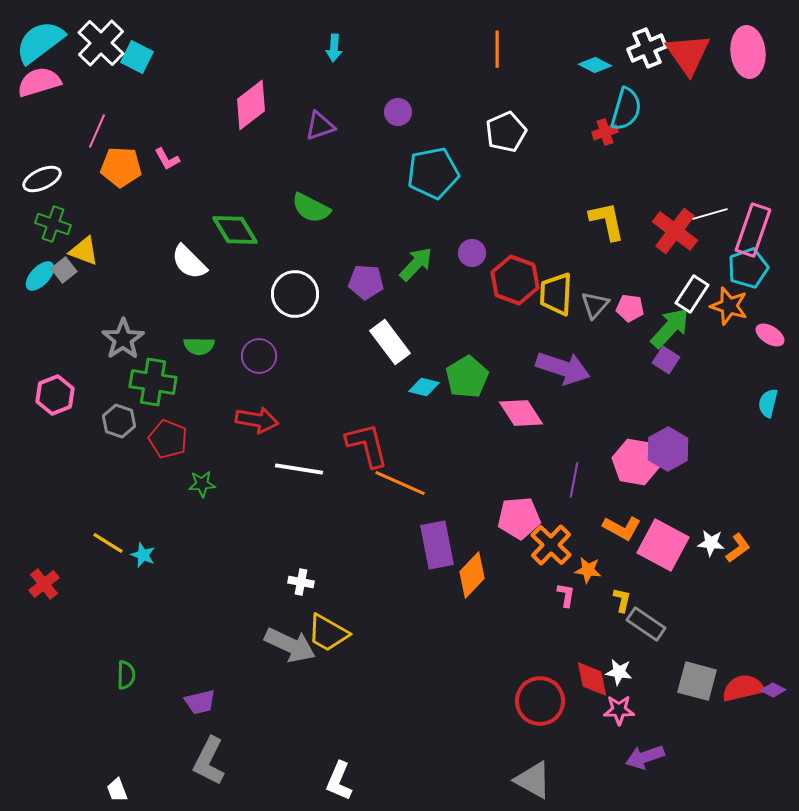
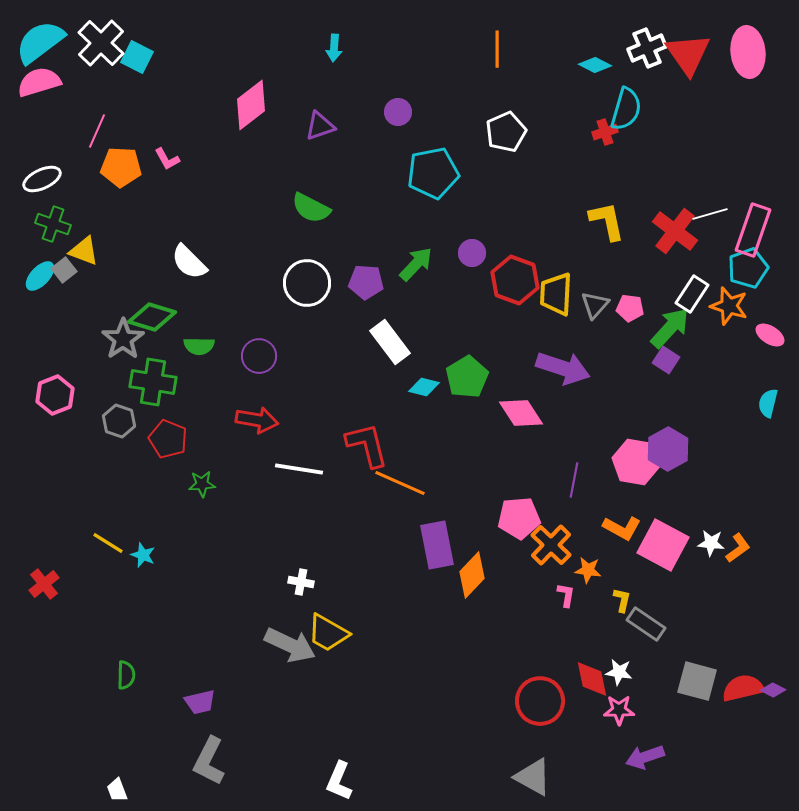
green diamond at (235, 230): moved 83 px left, 87 px down; rotated 42 degrees counterclockwise
white circle at (295, 294): moved 12 px right, 11 px up
gray triangle at (533, 780): moved 3 px up
